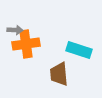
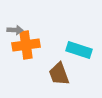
orange cross: moved 1 px down
brown trapezoid: rotated 15 degrees counterclockwise
